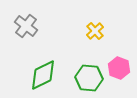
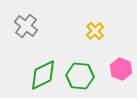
pink hexagon: moved 2 px right, 1 px down
green hexagon: moved 9 px left, 2 px up
